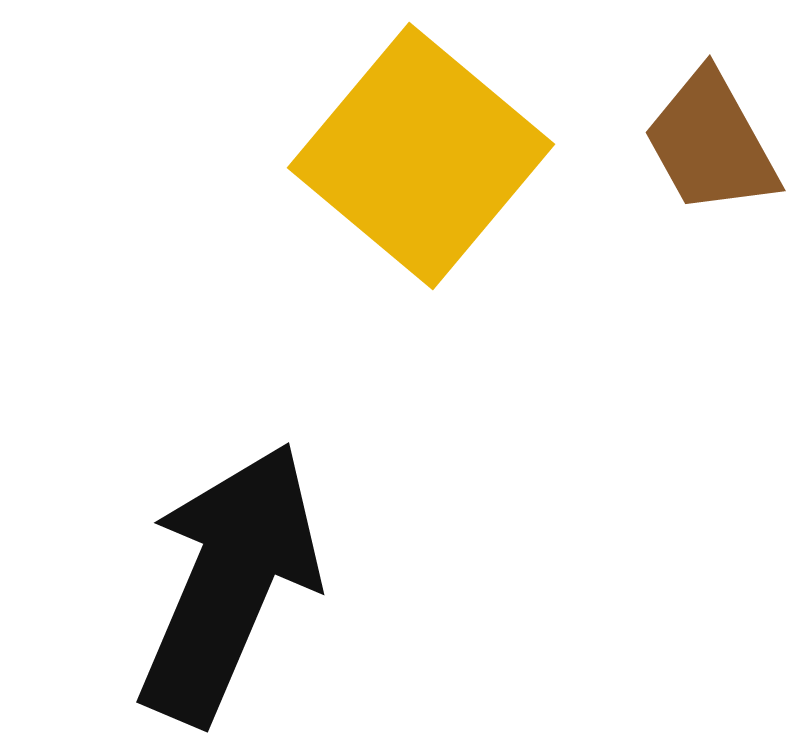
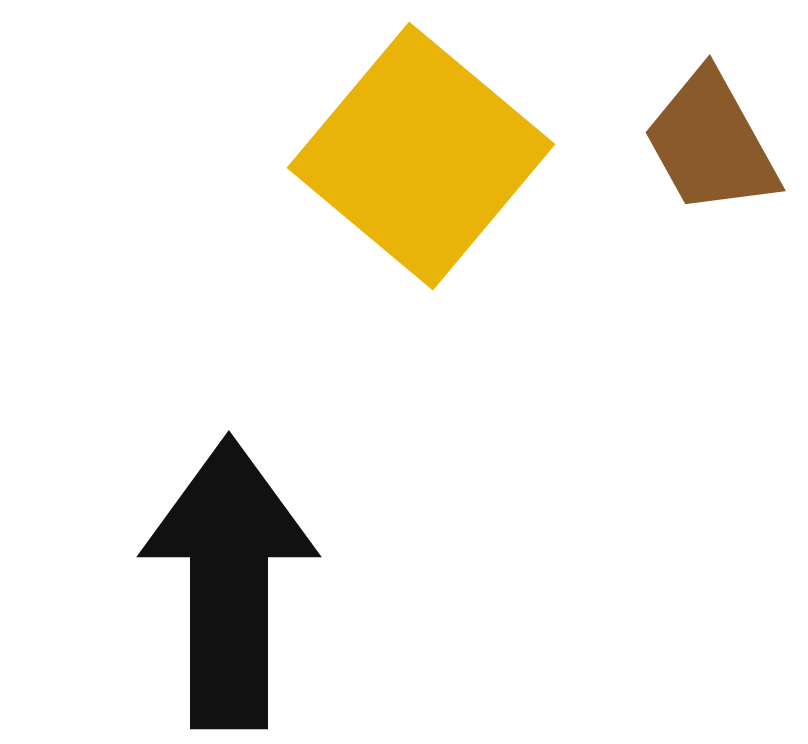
black arrow: rotated 23 degrees counterclockwise
